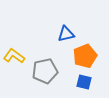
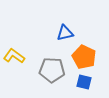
blue triangle: moved 1 px left, 1 px up
orange pentagon: moved 1 px left, 1 px down; rotated 25 degrees counterclockwise
gray pentagon: moved 7 px right, 1 px up; rotated 15 degrees clockwise
